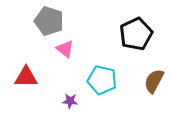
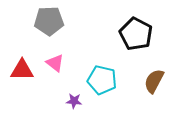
gray pentagon: rotated 20 degrees counterclockwise
black pentagon: rotated 20 degrees counterclockwise
pink triangle: moved 10 px left, 14 px down
red triangle: moved 4 px left, 7 px up
purple star: moved 4 px right
